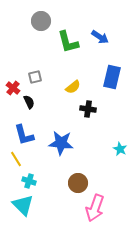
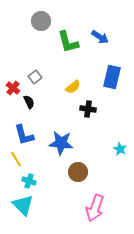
gray square: rotated 24 degrees counterclockwise
brown circle: moved 11 px up
